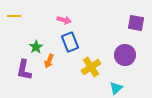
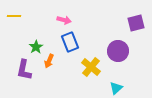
purple square: rotated 24 degrees counterclockwise
purple circle: moved 7 px left, 4 px up
yellow cross: rotated 18 degrees counterclockwise
